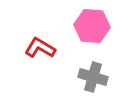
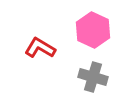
pink hexagon: moved 1 px right, 4 px down; rotated 20 degrees clockwise
